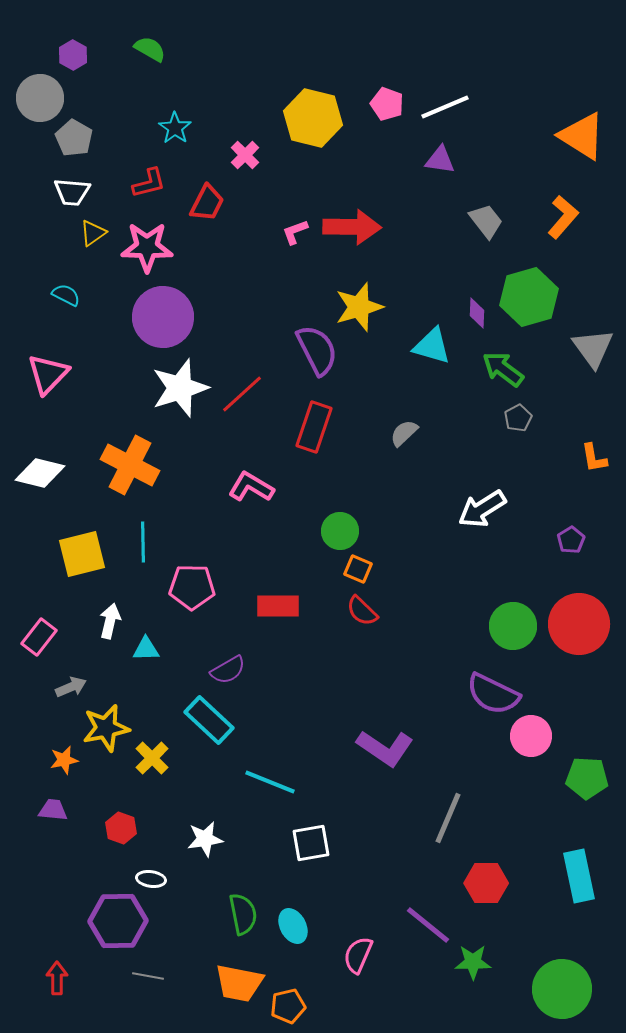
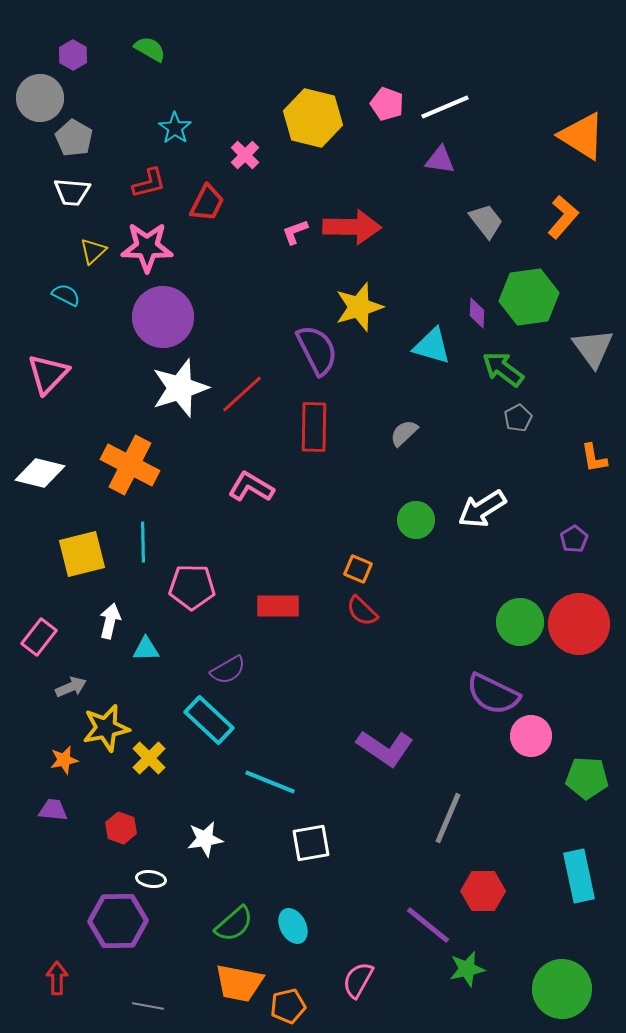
yellow triangle at (93, 233): moved 18 px down; rotated 8 degrees counterclockwise
green hexagon at (529, 297): rotated 8 degrees clockwise
red rectangle at (314, 427): rotated 18 degrees counterclockwise
green circle at (340, 531): moved 76 px right, 11 px up
purple pentagon at (571, 540): moved 3 px right, 1 px up
green circle at (513, 626): moved 7 px right, 4 px up
yellow cross at (152, 758): moved 3 px left
red hexagon at (486, 883): moved 3 px left, 8 px down
green semicircle at (243, 914): moved 9 px left, 10 px down; rotated 60 degrees clockwise
pink semicircle at (358, 955): moved 25 px down; rotated 6 degrees clockwise
green star at (473, 962): moved 6 px left, 7 px down; rotated 12 degrees counterclockwise
gray line at (148, 976): moved 30 px down
